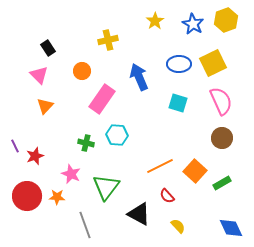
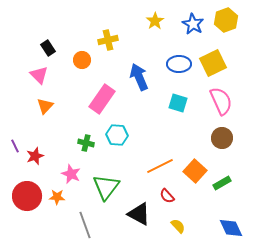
orange circle: moved 11 px up
